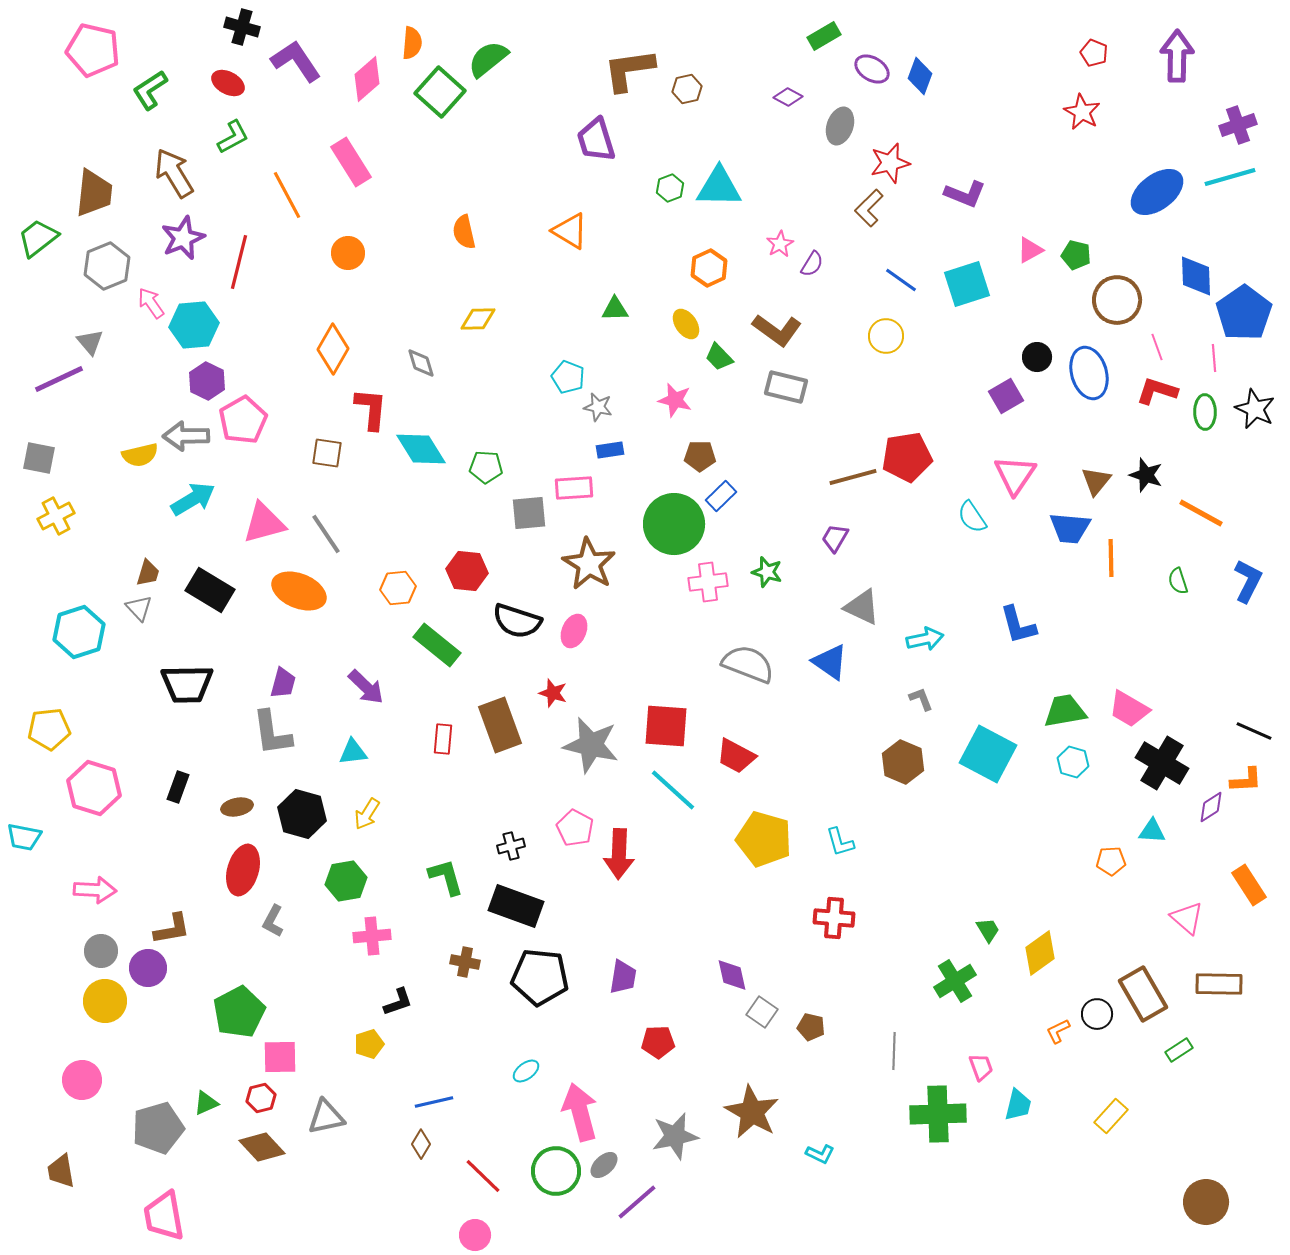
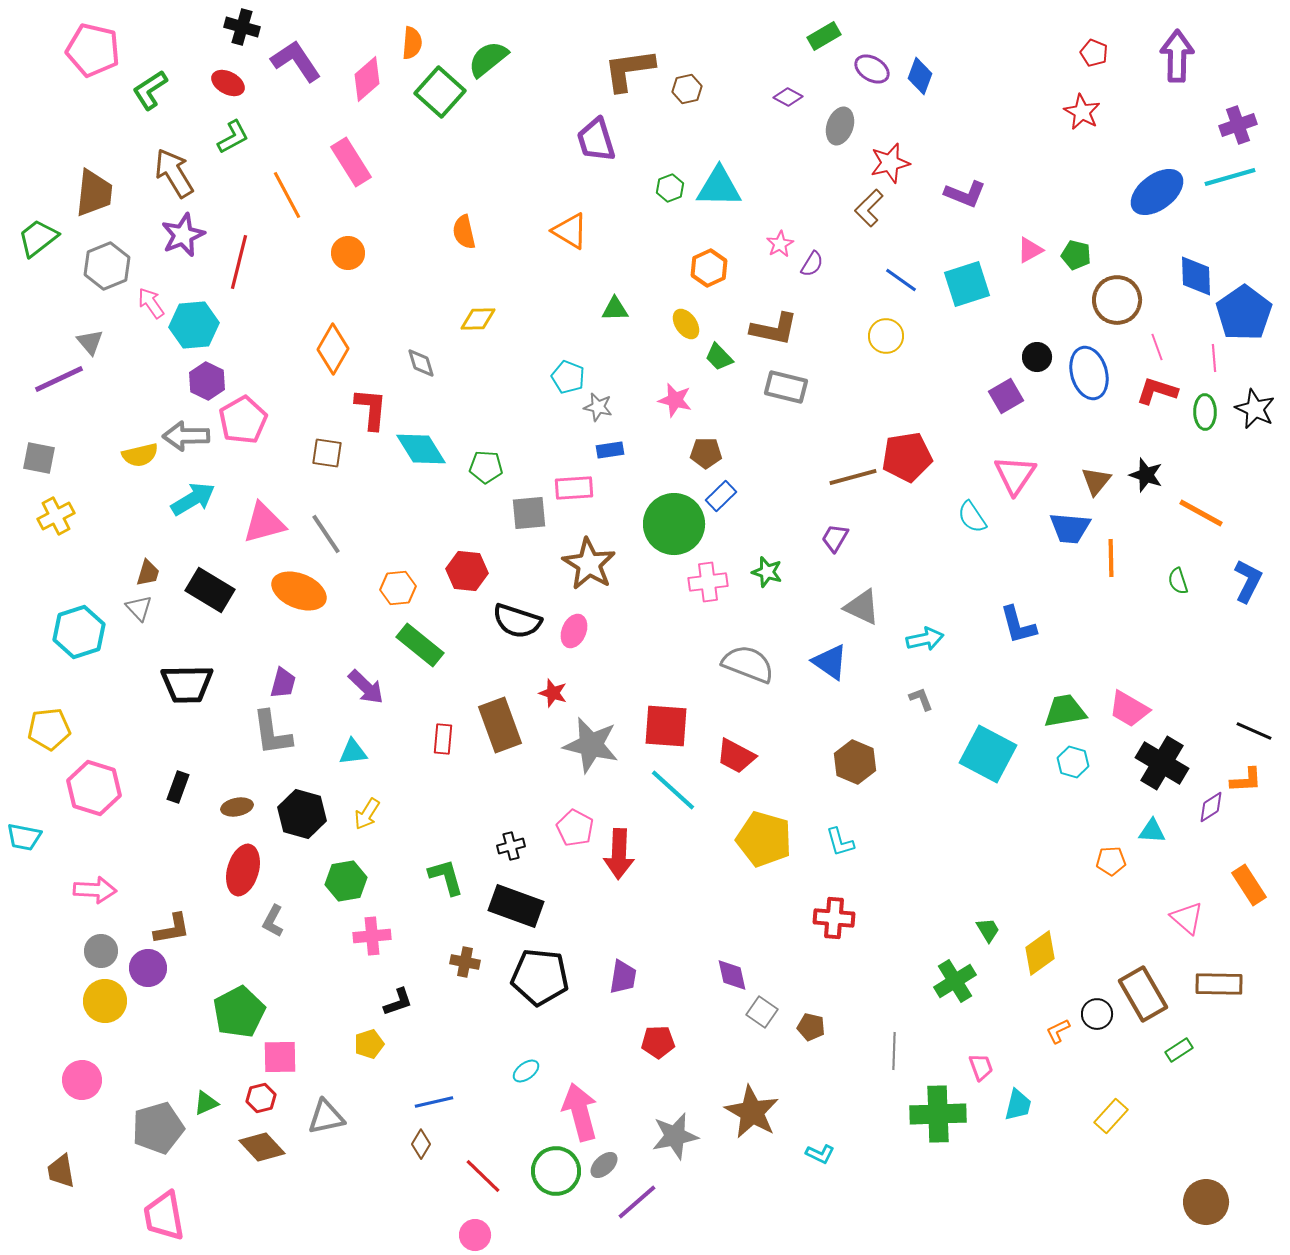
purple star at (183, 238): moved 3 px up
brown L-shape at (777, 330): moved 3 px left, 1 px up; rotated 24 degrees counterclockwise
brown pentagon at (700, 456): moved 6 px right, 3 px up
green rectangle at (437, 645): moved 17 px left
brown hexagon at (903, 762): moved 48 px left
